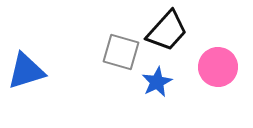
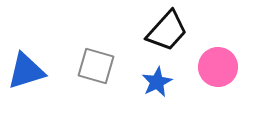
gray square: moved 25 px left, 14 px down
